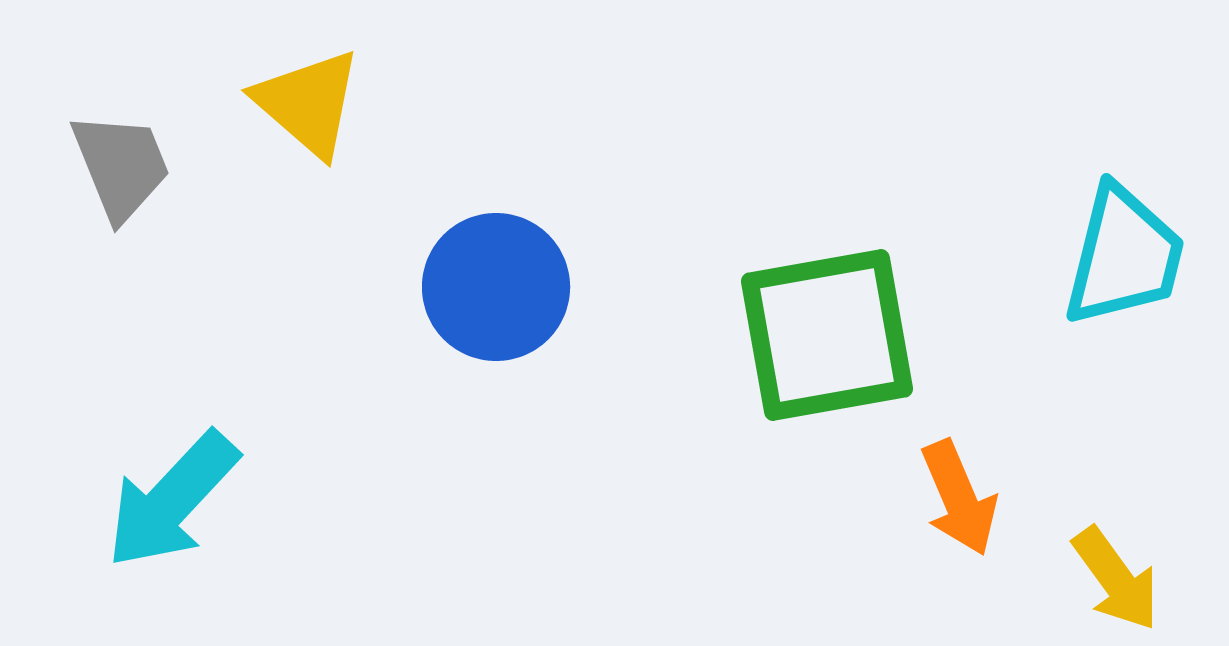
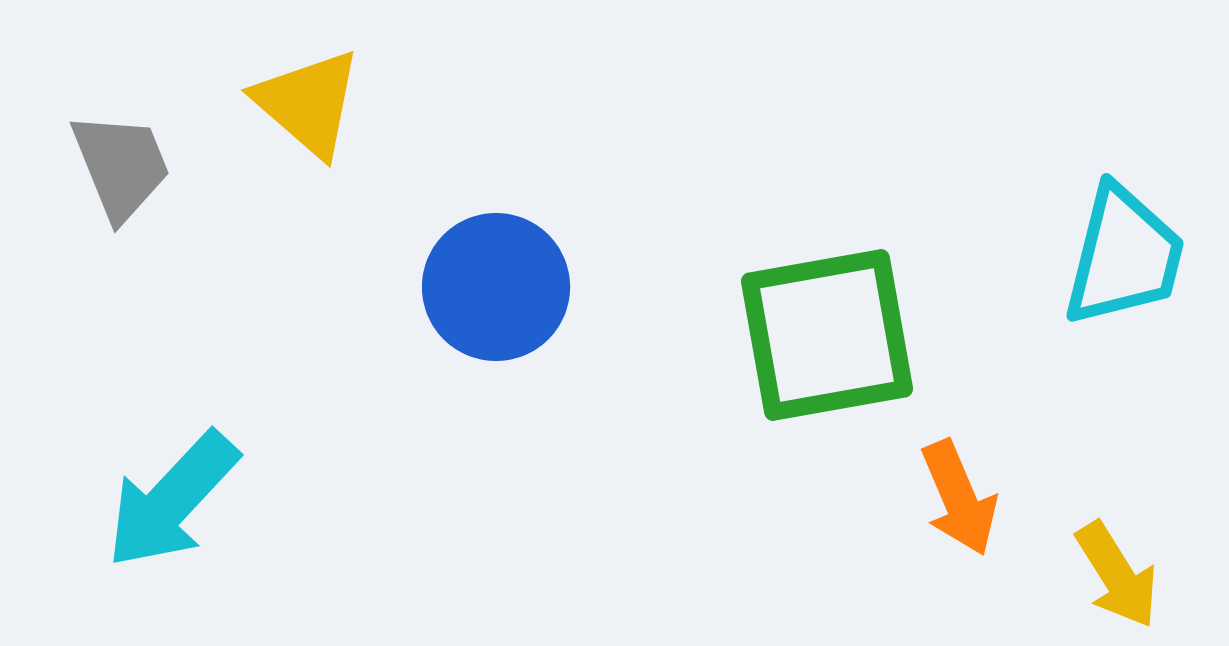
yellow arrow: moved 1 px right, 4 px up; rotated 4 degrees clockwise
